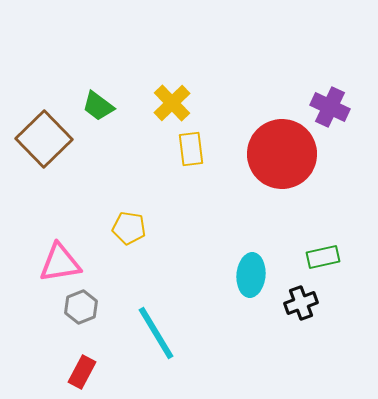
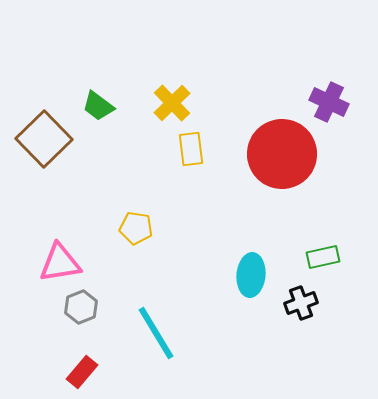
purple cross: moved 1 px left, 5 px up
yellow pentagon: moved 7 px right
red rectangle: rotated 12 degrees clockwise
